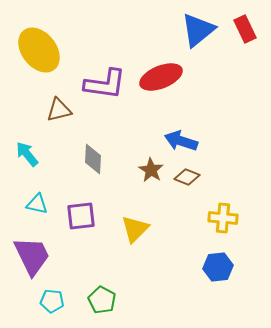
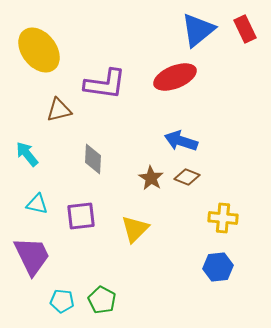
red ellipse: moved 14 px right
brown star: moved 8 px down
cyan pentagon: moved 10 px right
